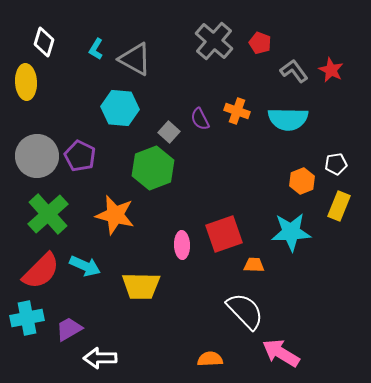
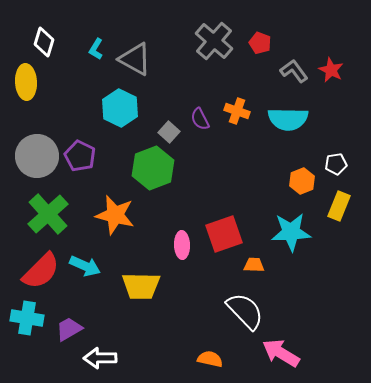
cyan hexagon: rotated 21 degrees clockwise
cyan cross: rotated 20 degrees clockwise
orange semicircle: rotated 15 degrees clockwise
